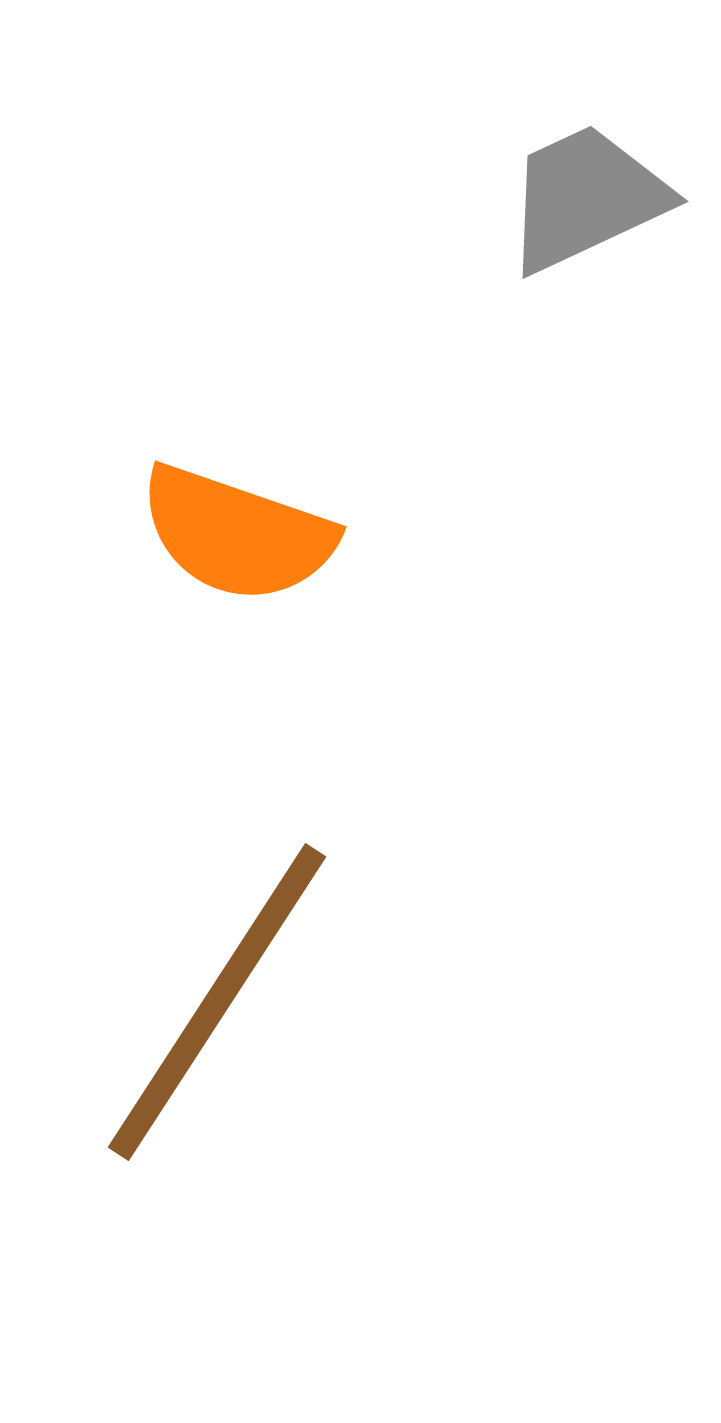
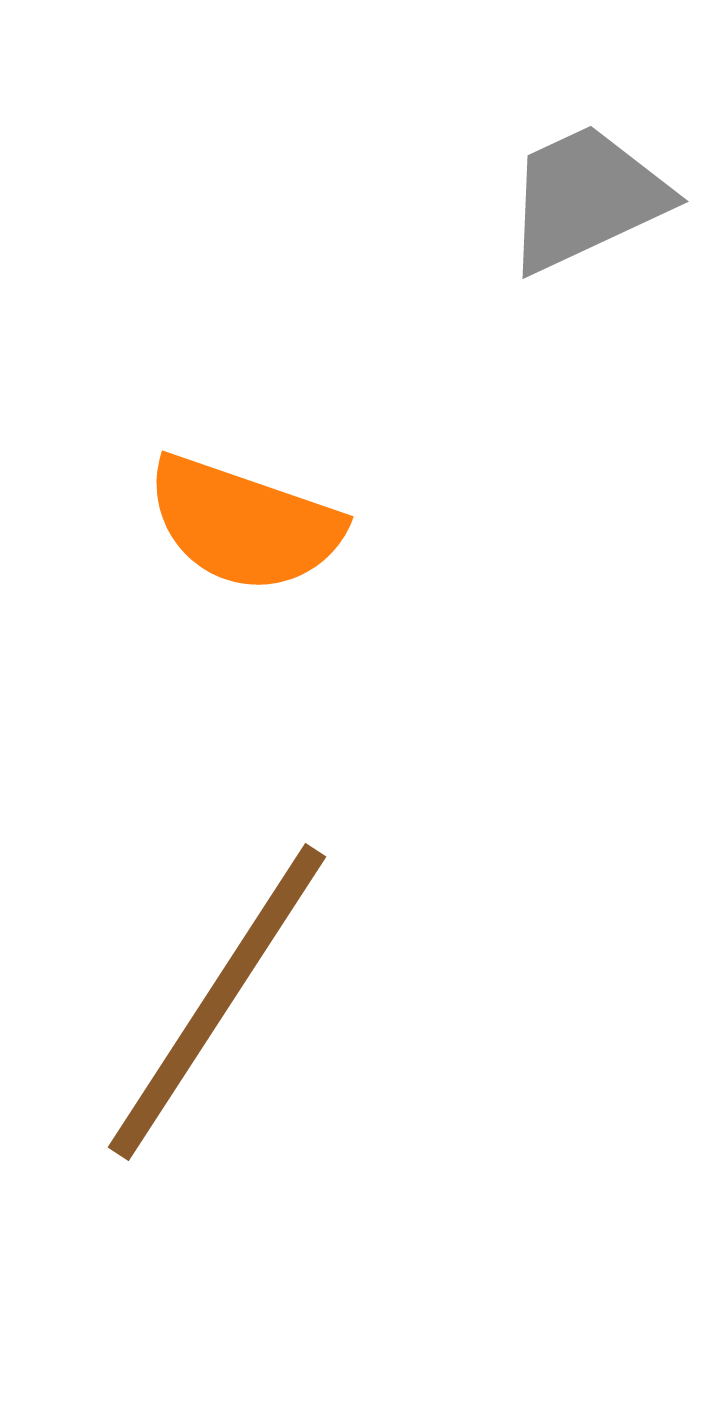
orange semicircle: moved 7 px right, 10 px up
